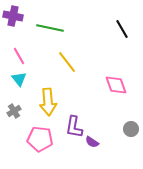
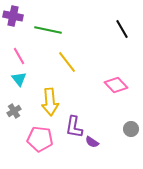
green line: moved 2 px left, 2 px down
pink diamond: rotated 25 degrees counterclockwise
yellow arrow: moved 2 px right
